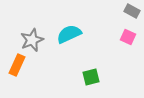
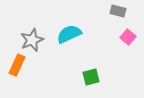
gray rectangle: moved 14 px left; rotated 14 degrees counterclockwise
pink square: rotated 14 degrees clockwise
